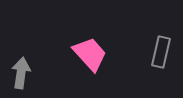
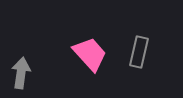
gray rectangle: moved 22 px left
